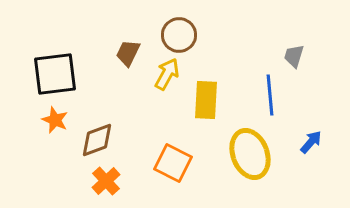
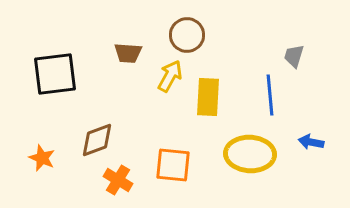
brown circle: moved 8 px right
brown trapezoid: rotated 112 degrees counterclockwise
yellow arrow: moved 3 px right, 2 px down
yellow rectangle: moved 2 px right, 3 px up
orange star: moved 13 px left, 38 px down
blue arrow: rotated 120 degrees counterclockwise
yellow ellipse: rotated 66 degrees counterclockwise
orange square: moved 2 px down; rotated 21 degrees counterclockwise
orange cross: moved 12 px right, 1 px up; rotated 16 degrees counterclockwise
